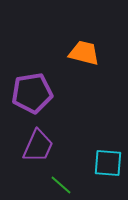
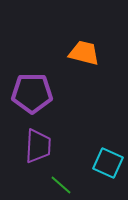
purple pentagon: rotated 9 degrees clockwise
purple trapezoid: rotated 21 degrees counterclockwise
cyan square: rotated 20 degrees clockwise
